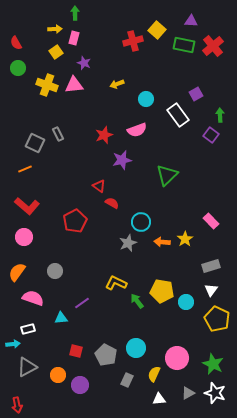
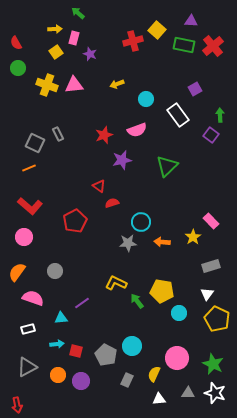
green arrow at (75, 13): moved 3 px right; rotated 48 degrees counterclockwise
purple star at (84, 63): moved 6 px right, 9 px up
purple square at (196, 94): moved 1 px left, 5 px up
orange line at (25, 169): moved 4 px right, 1 px up
green triangle at (167, 175): moved 9 px up
red semicircle at (112, 203): rotated 48 degrees counterclockwise
red L-shape at (27, 206): moved 3 px right
yellow star at (185, 239): moved 8 px right, 2 px up
gray star at (128, 243): rotated 18 degrees clockwise
white triangle at (211, 290): moved 4 px left, 4 px down
cyan circle at (186, 302): moved 7 px left, 11 px down
cyan arrow at (13, 344): moved 44 px right
cyan circle at (136, 348): moved 4 px left, 2 px up
purple circle at (80, 385): moved 1 px right, 4 px up
gray triangle at (188, 393): rotated 32 degrees clockwise
